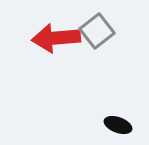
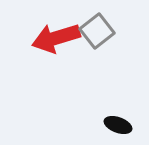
red arrow: rotated 12 degrees counterclockwise
